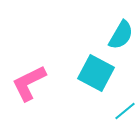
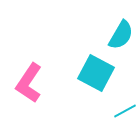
pink L-shape: rotated 30 degrees counterclockwise
cyan line: rotated 10 degrees clockwise
